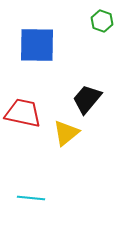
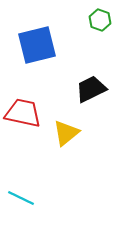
green hexagon: moved 2 px left, 1 px up
blue square: rotated 15 degrees counterclockwise
black trapezoid: moved 4 px right, 10 px up; rotated 24 degrees clockwise
cyan line: moved 10 px left; rotated 20 degrees clockwise
